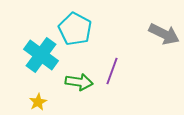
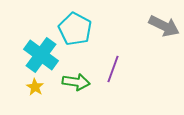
gray arrow: moved 8 px up
purple line: moved 1 px right, 2 px up
green arrow: moved 3 px left
yellow star: moved 3 px left, 15 px up; rotated 12 degrees counterclockwise
